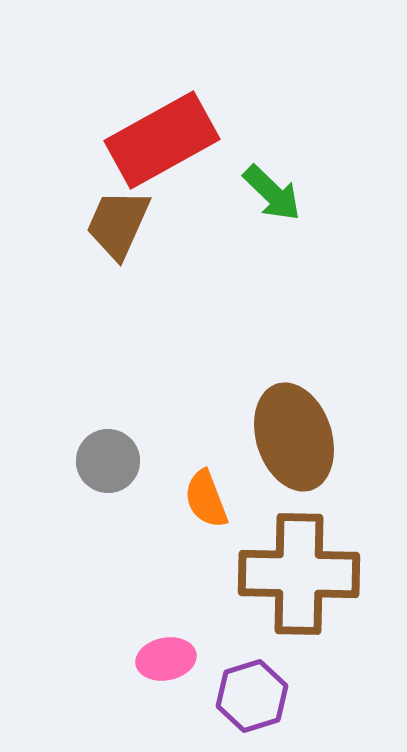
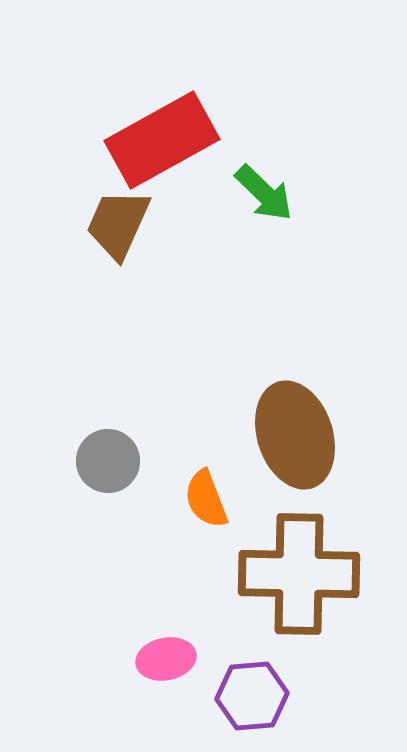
green arrow: moved 8 px left
brown ellipse: moved 1 px right, 2 px up
purple hexagon: rotated 12 degrees clockwise
